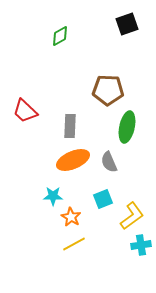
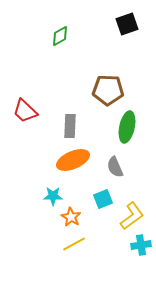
gray semicircle: moved 6 px right, 5 px down
